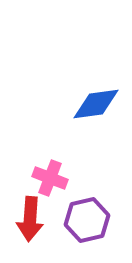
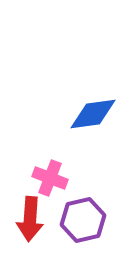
blue diamond: moved 3 px left, 10 px down
purple hexagon: moved 4 px left
